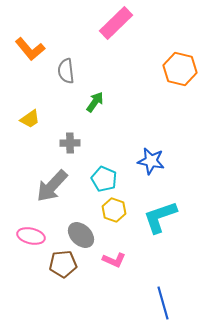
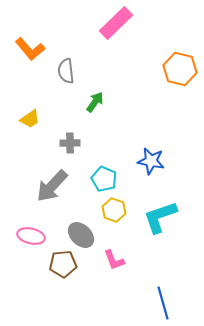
pink L-shape: rotated 45 degrees clockwise
